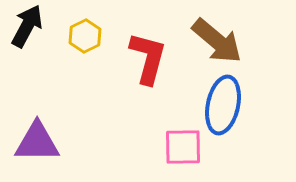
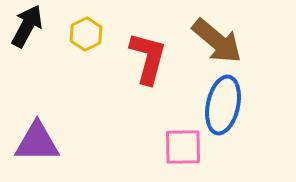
yellow hexagon: moved 1 px right, 2 px up
